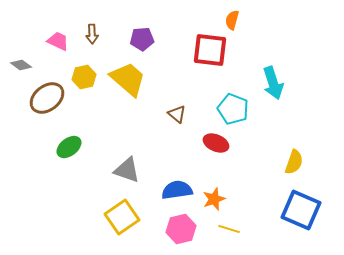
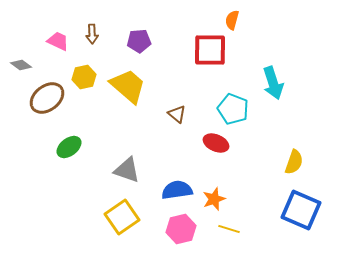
purple pentagon: moved 3 px left, 2 px down
red square: rotated 6 degrees counterclockwise
yellow trapezoid: moved 7 px down
